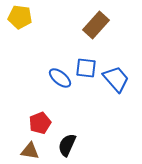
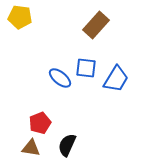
blue trapezoid: rotated 72 degrees clockwise
brown triangle: moved 1 px right, 3 px up
